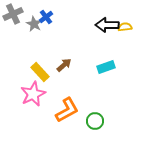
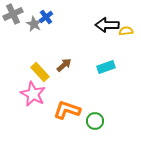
yellow semicircle: moved 1 px right, 4 px down
pink star: rotated 20 degrees counterclockwise
orange L-shape: rotated 132 degrees counterclockwise
